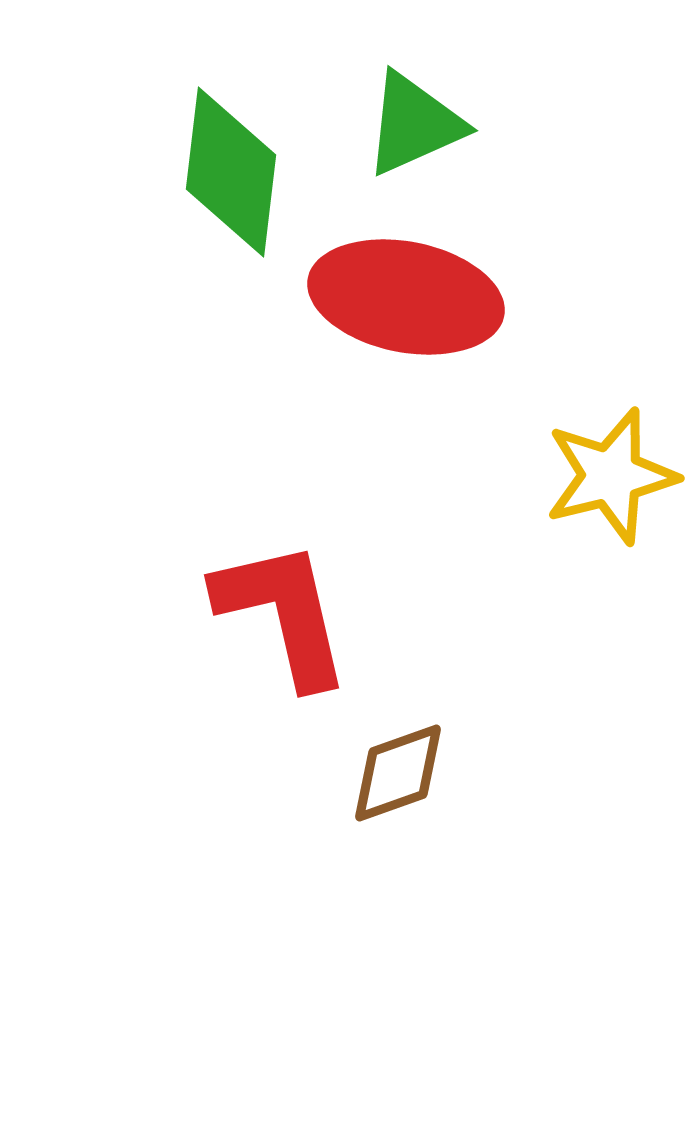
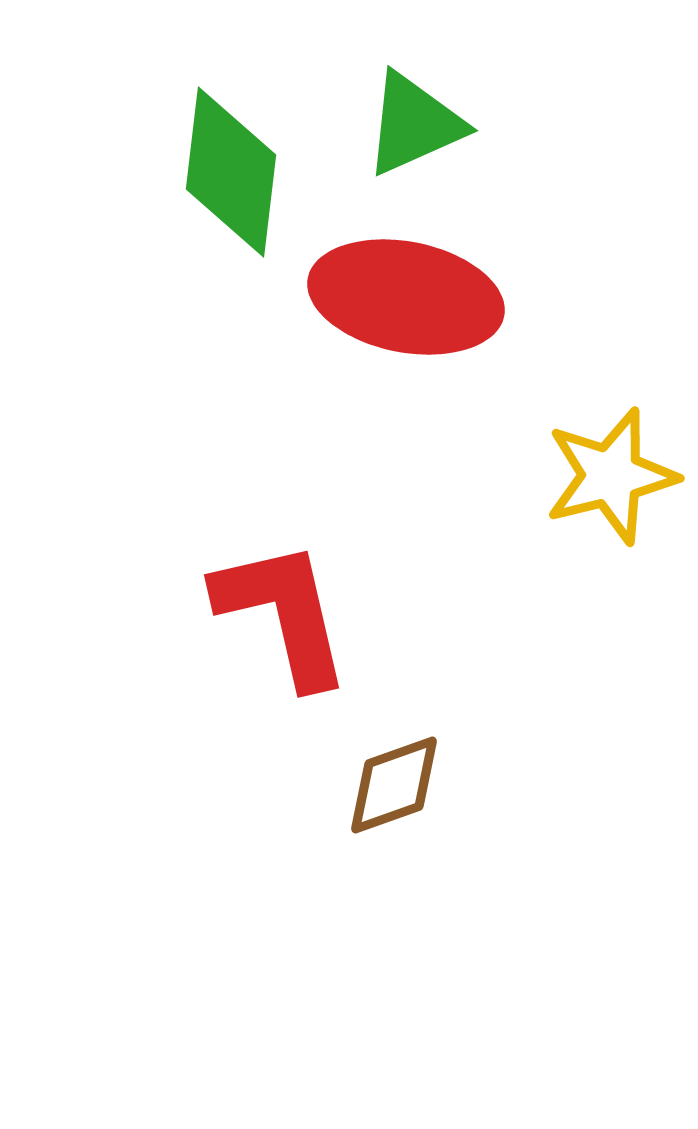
brown diamond: moved 4 px left, 12 px down
